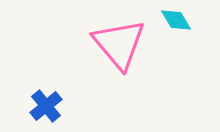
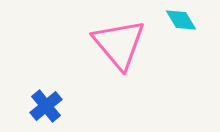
cyan diamond: moved 5 px right
